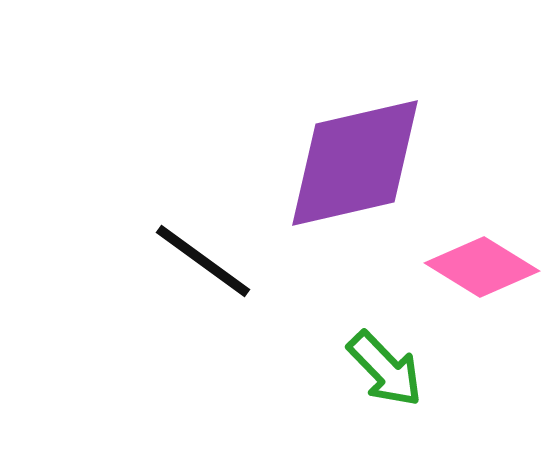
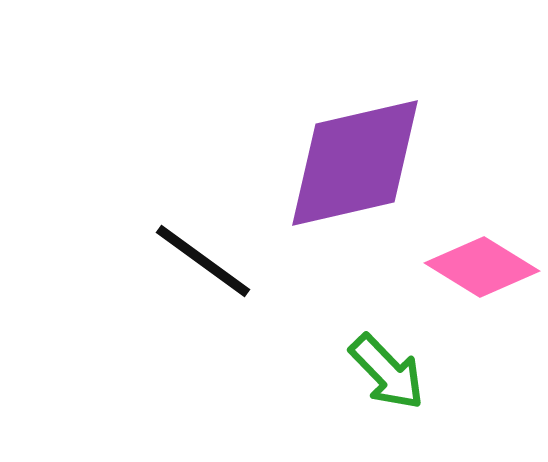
green arrow: moved 2 px right, 3 px down
